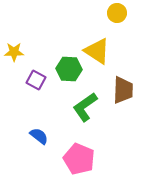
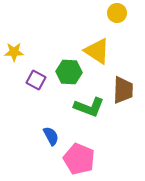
green hexagon: moved 3 px down
green L-shape: moved 4 px right; rotated 124 degrees counterclockwise
blue semicircle: moved 12 px right; rotated 24 degrees clockwise
